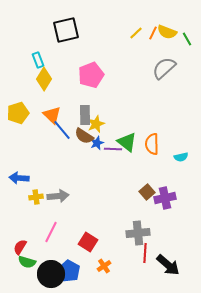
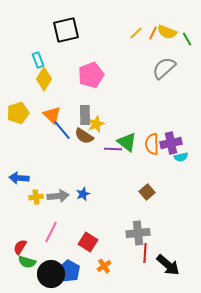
blue star: moved 14 px left, 51 px down
purple cross: moved 6 px right, 55 px up
